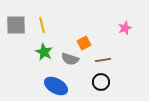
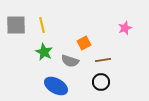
gray semicircle: moved 2 px down
